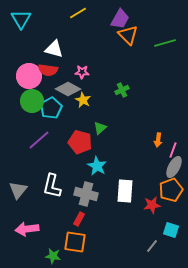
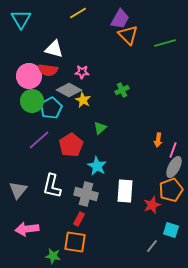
gray diamond: moved 1 px right, 1 px down
red pentagon: moved 9 px left, 3 px down; rotated 25 degrees clockwise
red star: rotated 12 degrees counterclockwise
